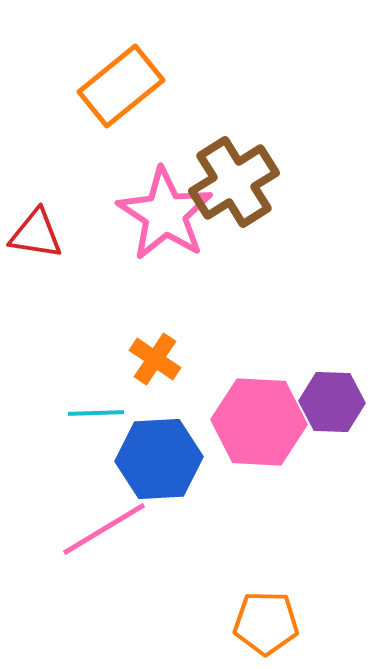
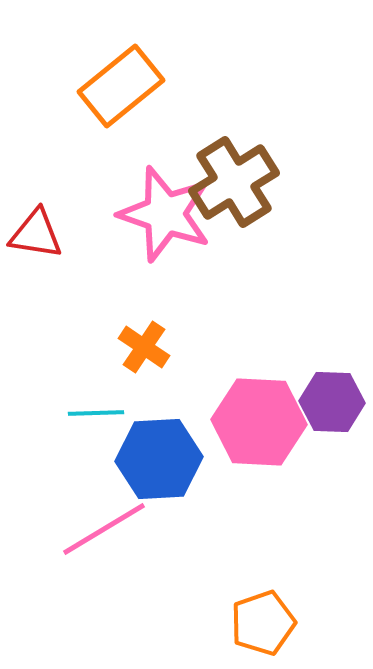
pink star: rotated 14 degrees counterclockwise
orange cross: moved 11 px left, 12 px up
orange pentagon: moved 3 px left; rotated 20 degrees counterclockwise
